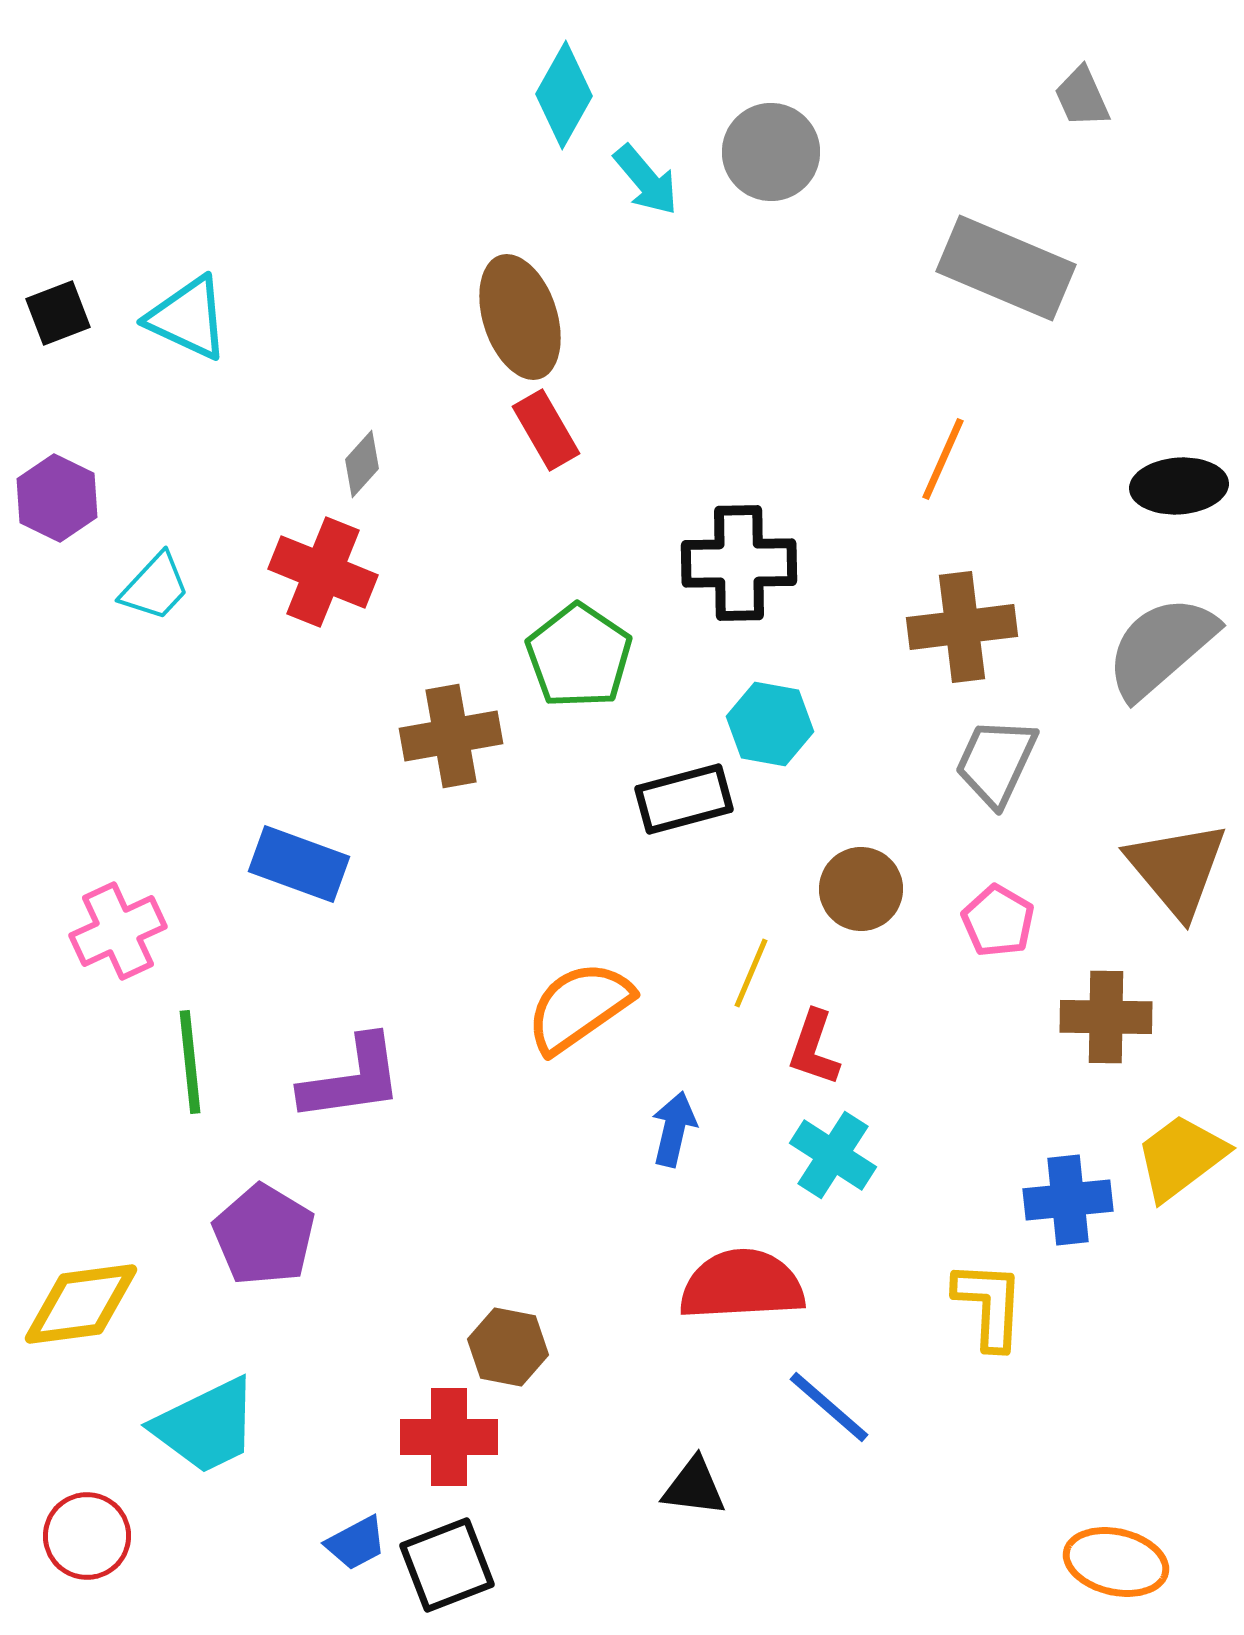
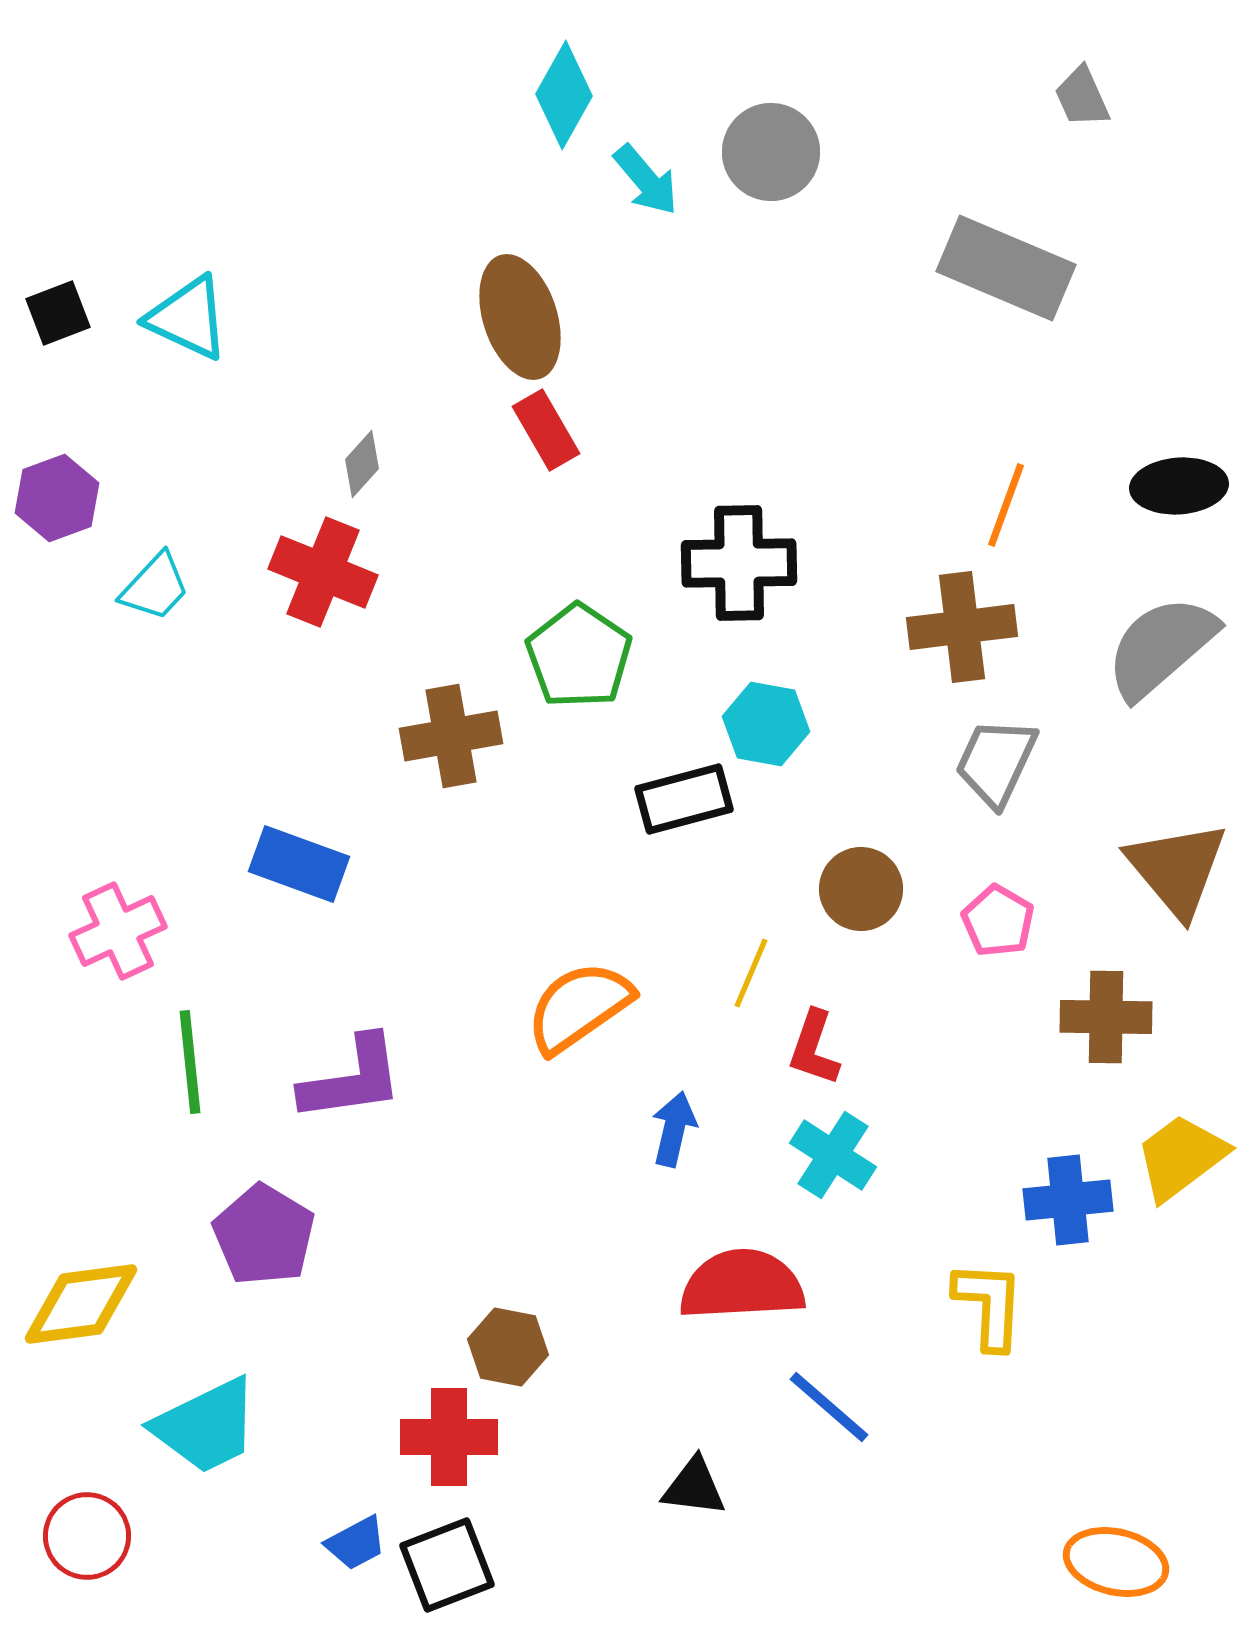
orange line at (943, 459): moved 63 px right, 46 px down; rotated 4 degrees counterclockwise
purple hexagon at (57, 498): rotated 14 degrees clockwise
cyan hexagon at (770, 724): moved 4 px left
